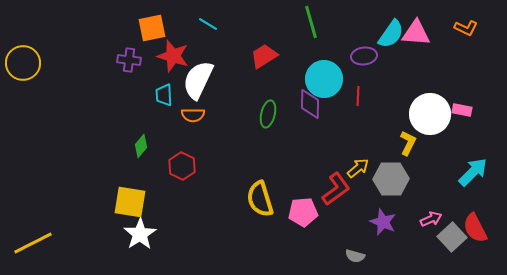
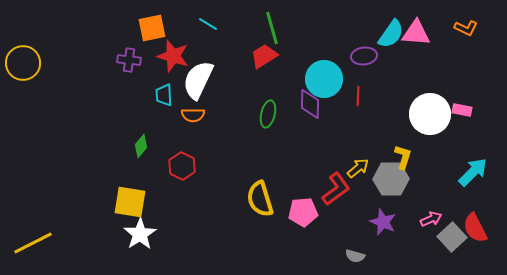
green line: moved 39 px left, 6 px down
yellow L-shape: moved 5 px left, 14 px down; rotated 10 degrees counterclockwise
